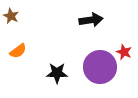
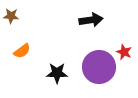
brown star: rotated 21 degrees counterclockwise
orange semicircle: moved 4 px right
purple circle: moved 1 px left
